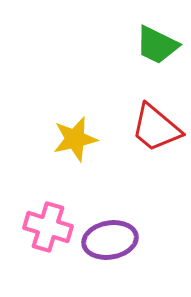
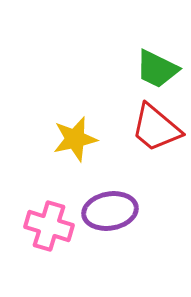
green trapezoid: moved 24 px down
pink cross: moved 1 px right, 1 px up
purple ellipse: moved 29 px up
